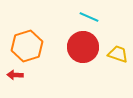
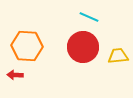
orange hexagon: rotated 20 degrees clockwise
yellow trapezoid: moved 2 px down; rotated 25 degrees counterclockwise
